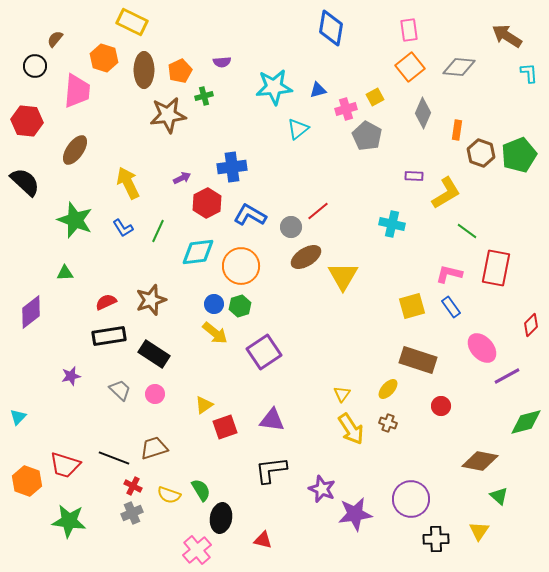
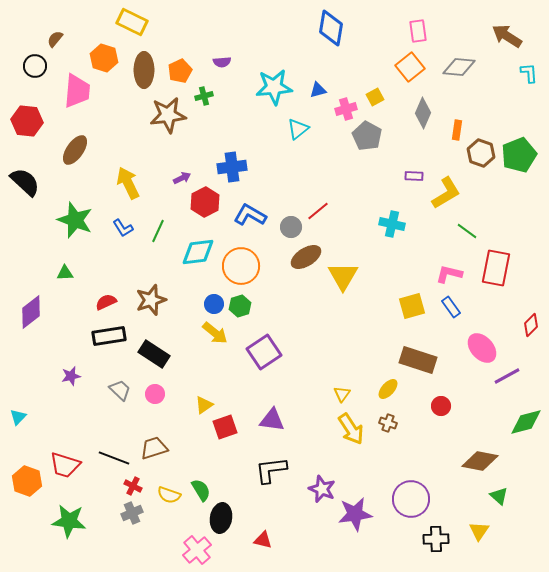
pink rectangle at (409, 30): moved 9 px right, 1 px down
red hexagon at (207, 203): moved 2 px left, 1 px up
